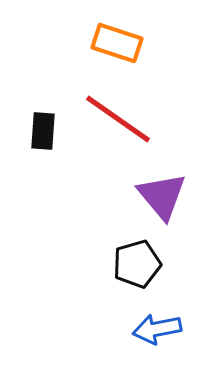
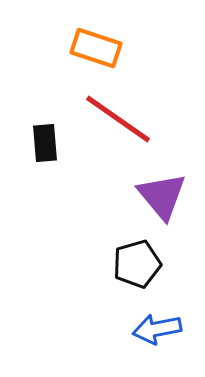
orange rectangle: moved 21 px left, 5 px down
black rectangle: moved 2 px right, 12 px down; rotated 9 degrees counterclockwise
